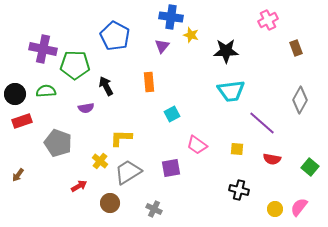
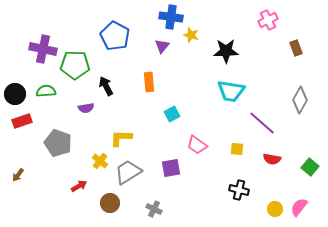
cyan trapezoid: rotated 16 degrees clockwise
